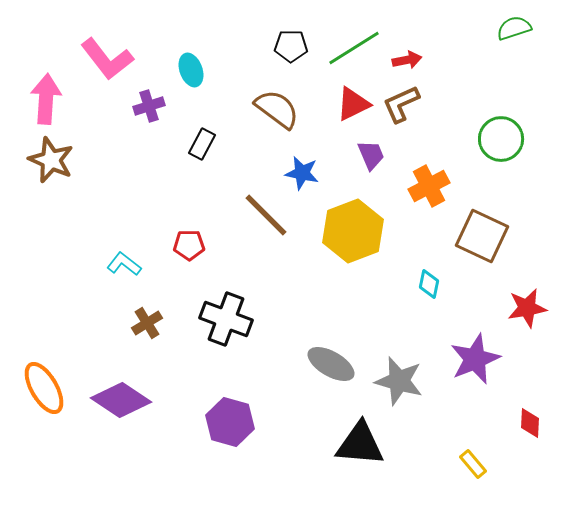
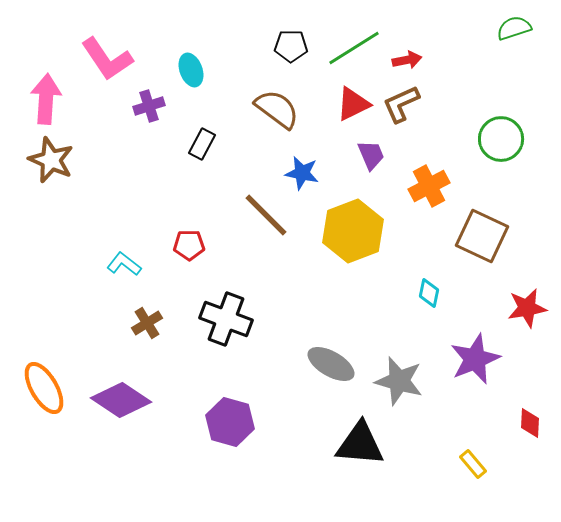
pink L-shape: rotated 4 degrees clockwise
cyan diamond: moved 9 px down
